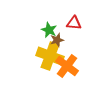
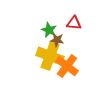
brown star: rotated 24 degrees clockwise
